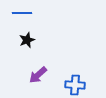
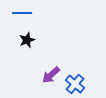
purple arrow: moved 13 px right
blue cross: moved 1 px up; rotated 36 degrees clockwise
